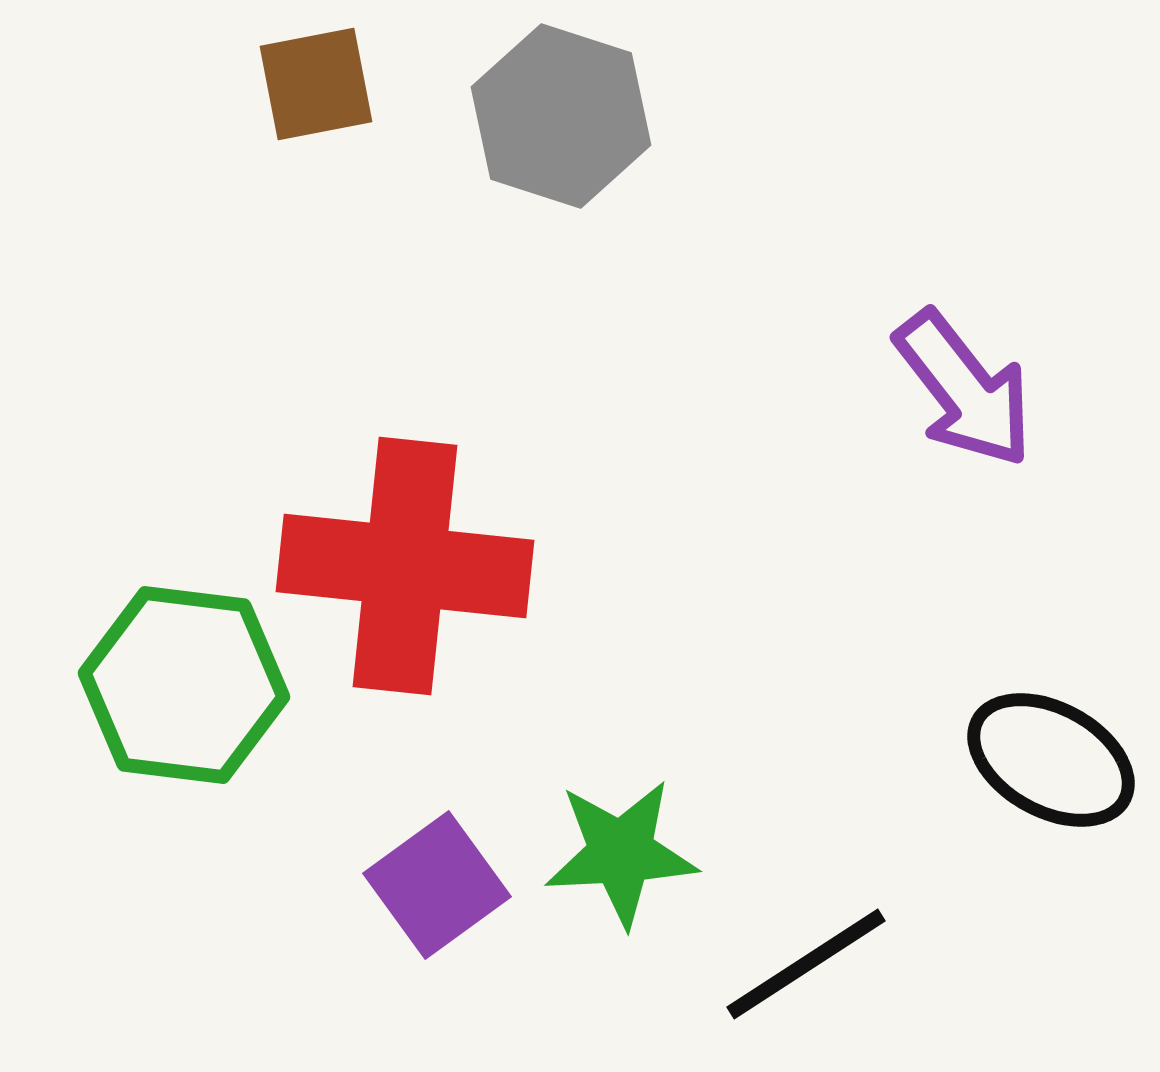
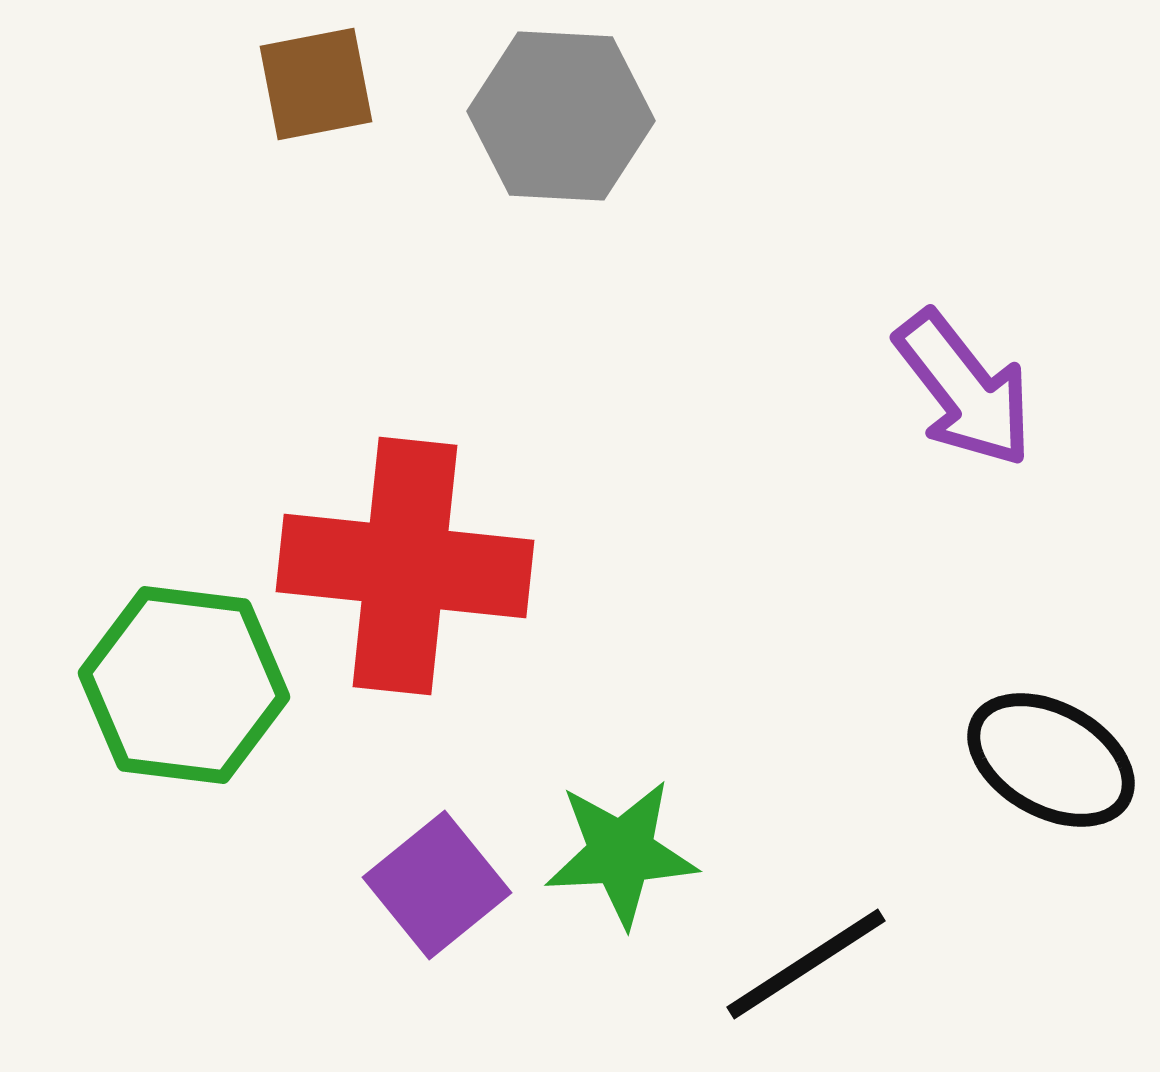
gray hexagon: rotated 15 degrees counterclockwise
purple square: rotated 3 degrees counterclockwise
